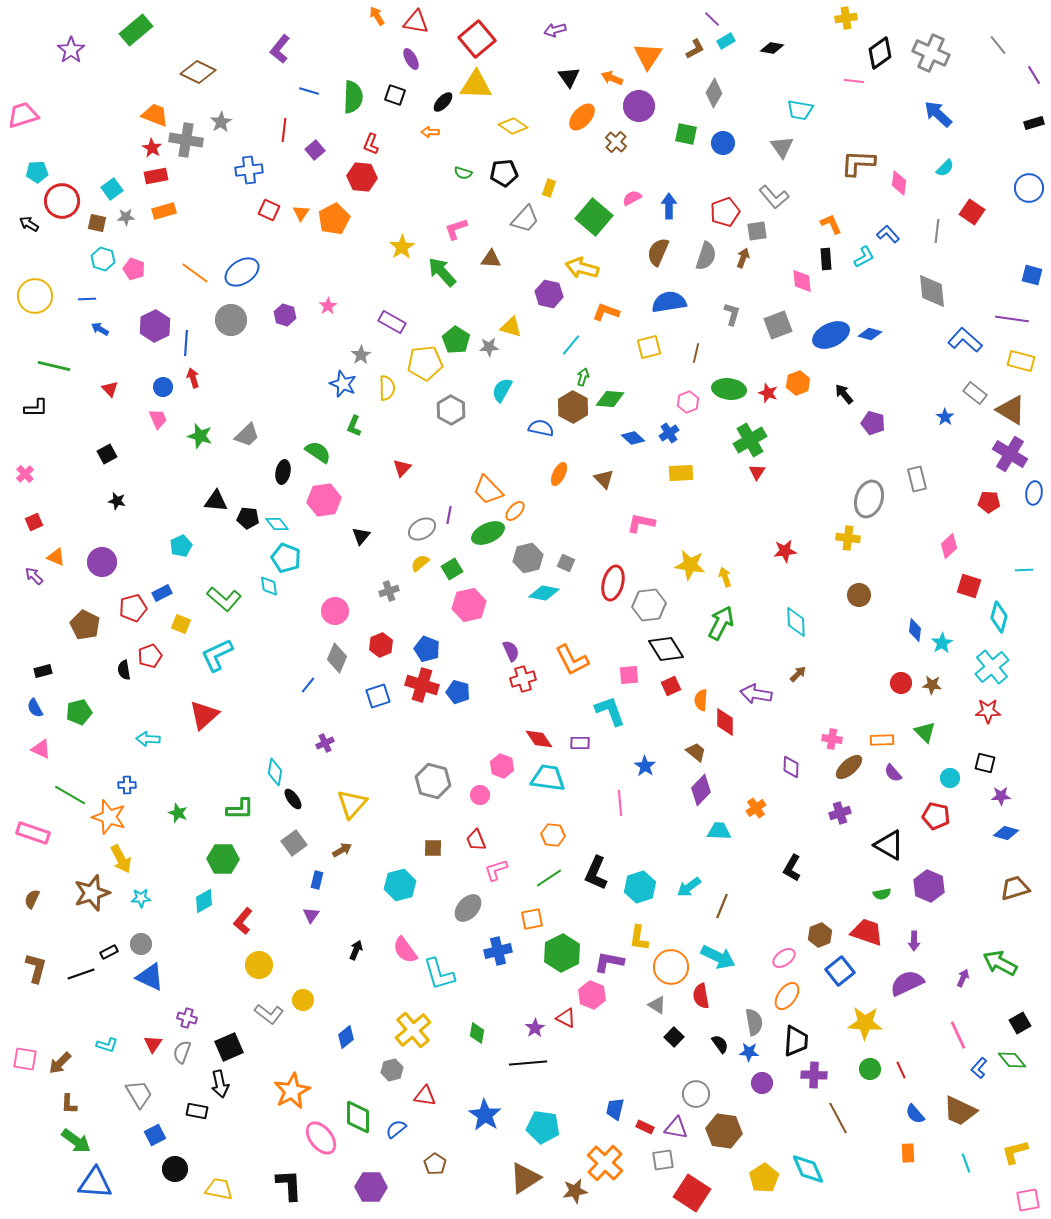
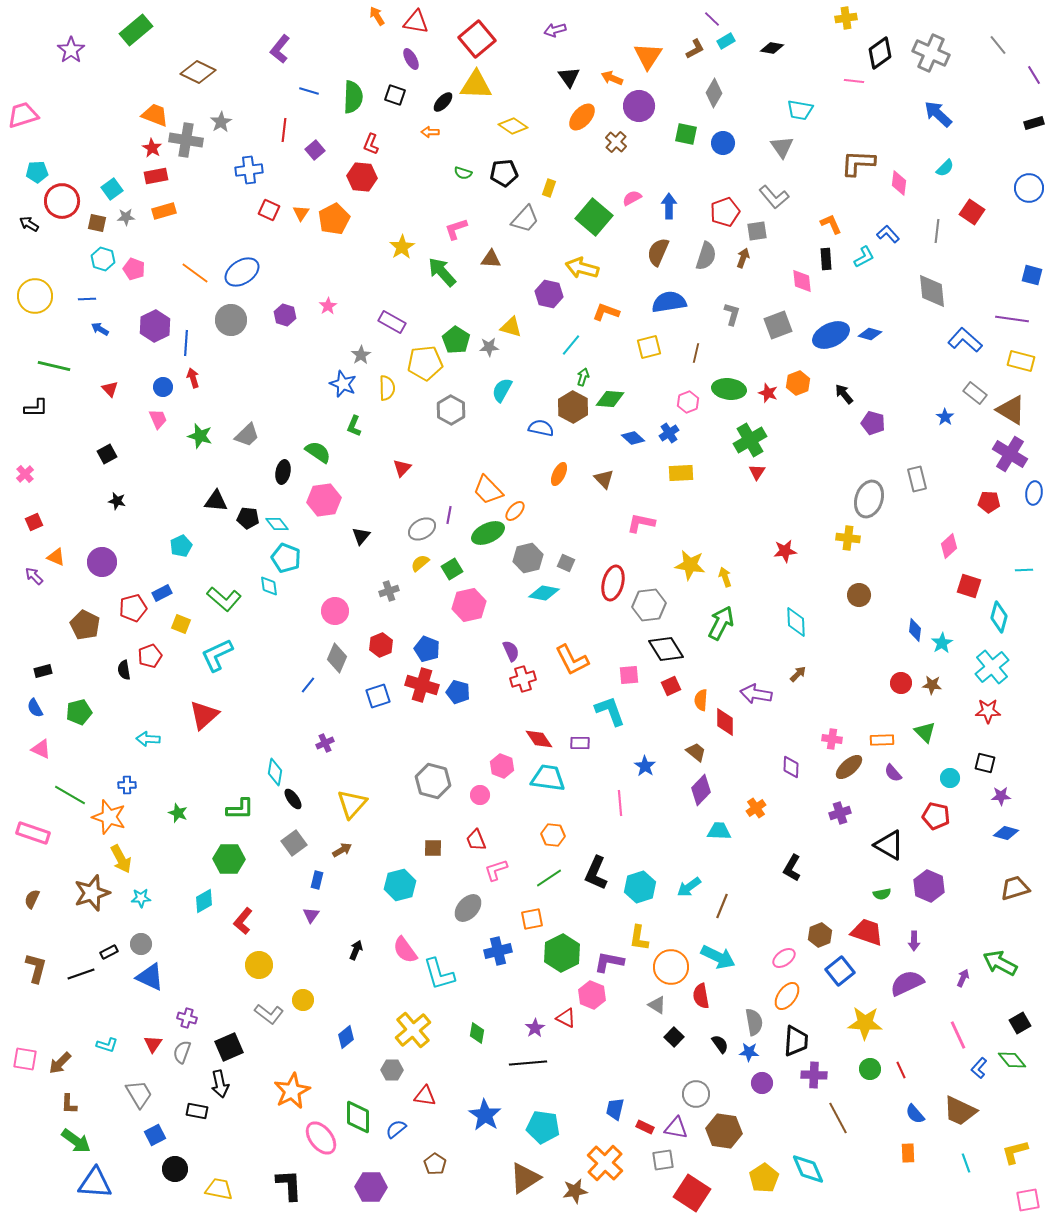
green hexagon at (223, 859): moved 6 px right
gray hexagon at (392, 1070): rotated 15 degrees clockwise
